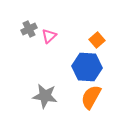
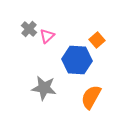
gray cross: rotated 21 degrees counterclockwise
pink triangle: moved 2 px left
blue hexagon: moved 10 px left, 7 px up
gray star: moved 1 px left, 8 px up
